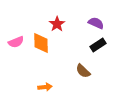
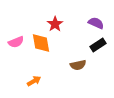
red star: moved 2 px left
orange diamond: rotated 10 degrees counterclockwise
brown semicircle: moved 5 px left, 6 px up; rotated 56 degrees counterclockwise
orange arrow: moved 11 px left, 6 px up; rotated 24 degrees counterclockwise
